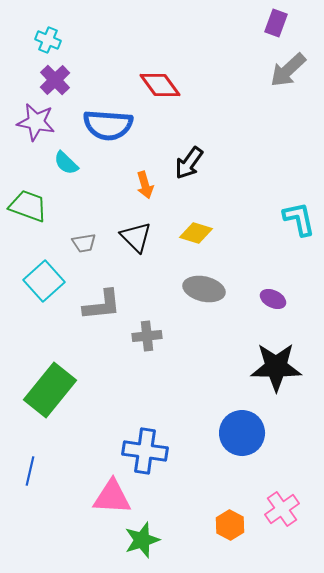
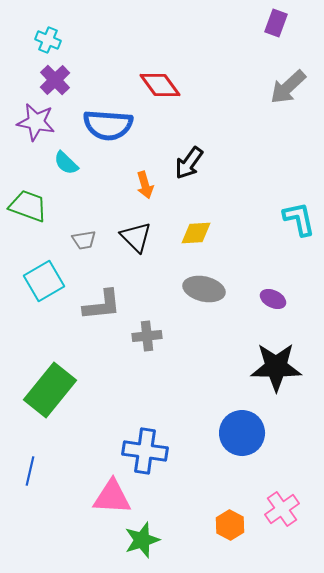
gray arrow: moved 17 px down
yellow diamond: rotated 20 degrees counterclockwise
gray trapezoid: moved 3 px up
cyan square: rotated 12 degrees clockwise
